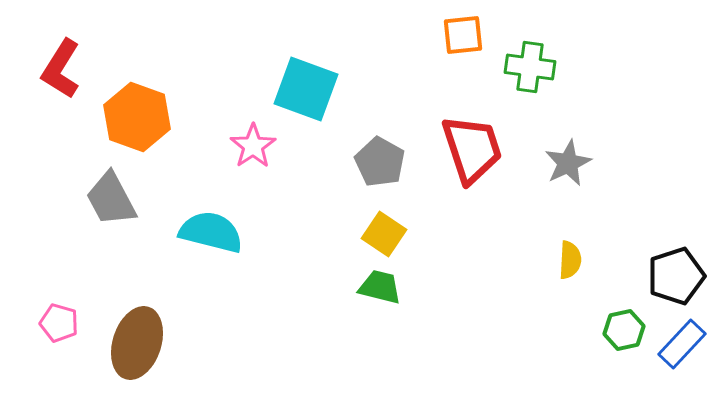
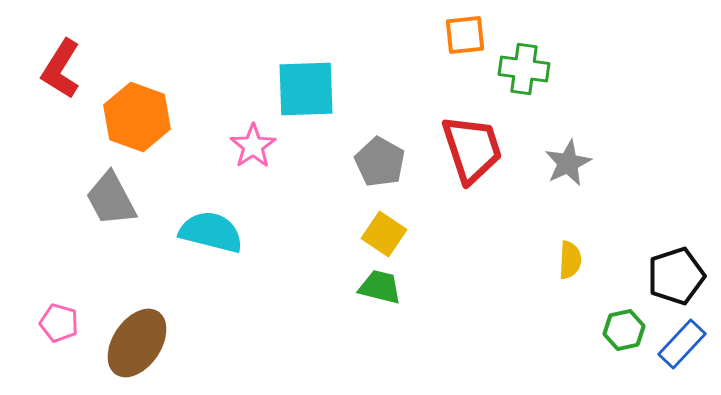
orange square: moved 2 px right
green cross: moved 6 px left, 2 px down
cyan square: rotated 22 degrees counterclockwise
brown ellipse: rotated 16 degrees clockwise
